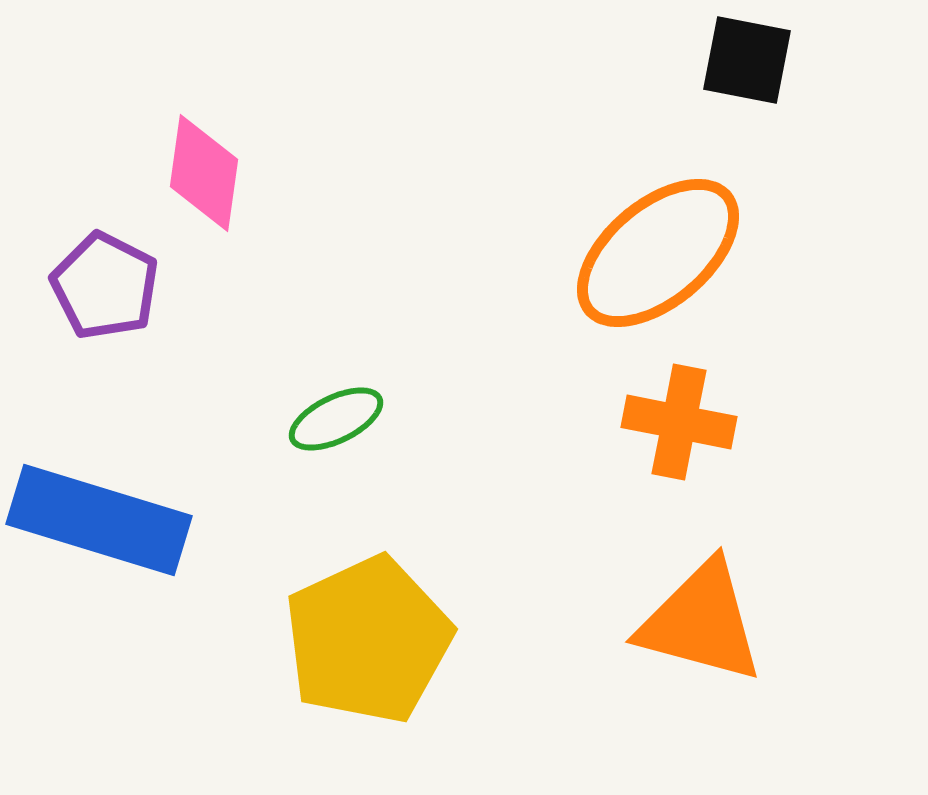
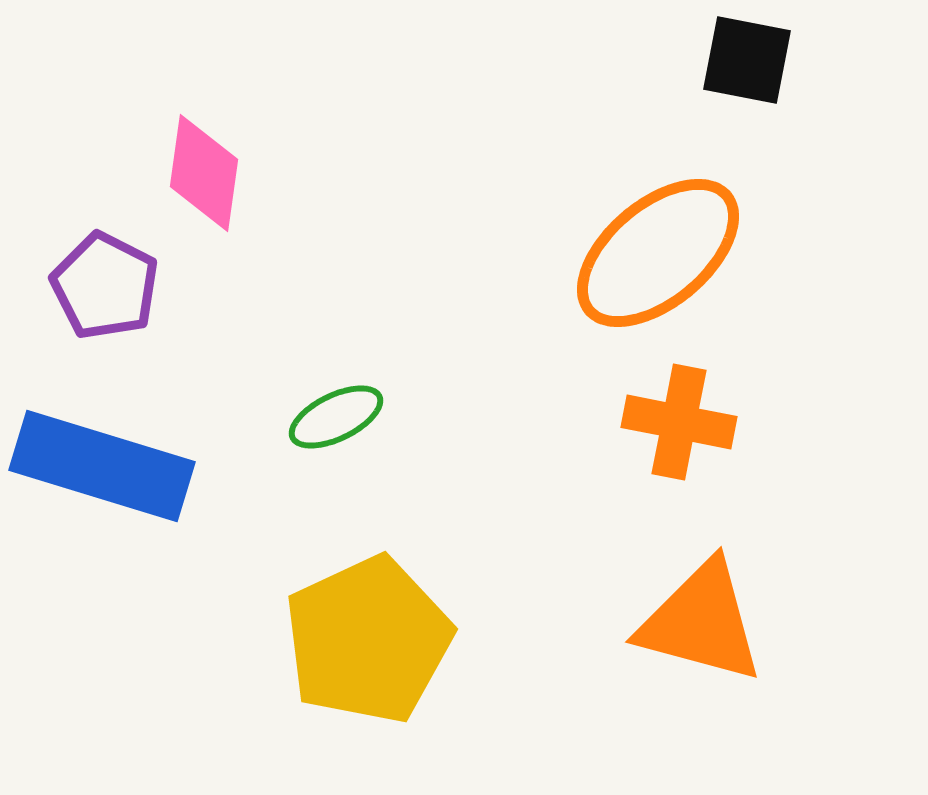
green ellipse: moved 2 px up
blue rectangle: moved 3 px right, 54 px up
